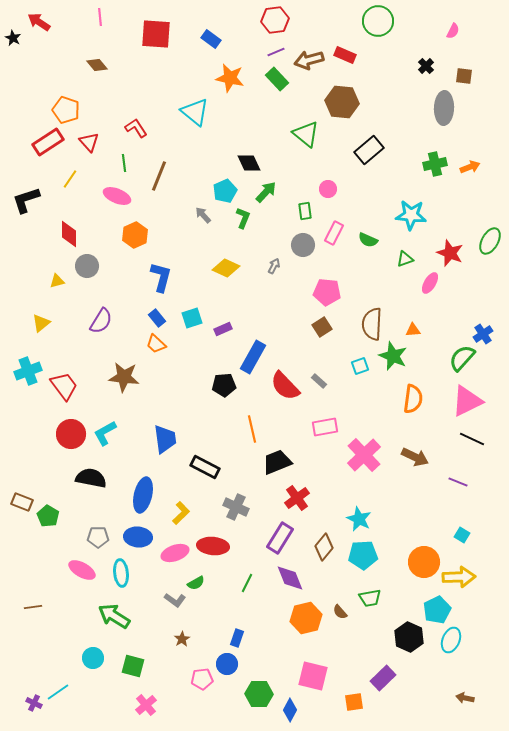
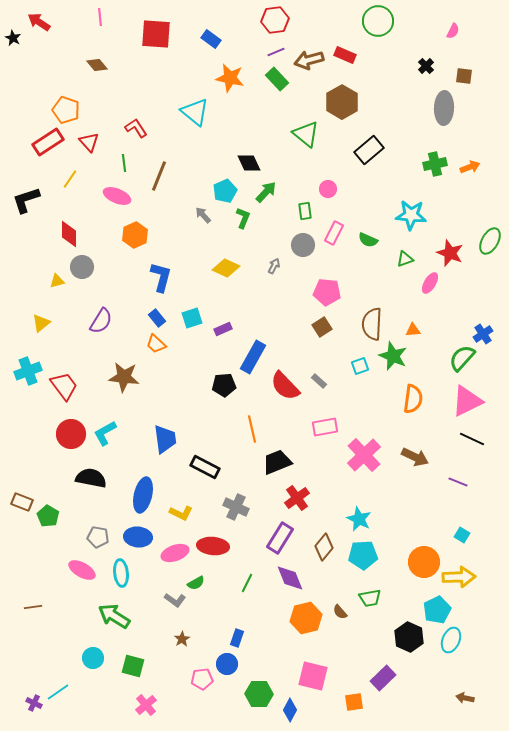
brown hexagon at (342, 102): rotated 24 degrees clockwise
gray circle at (87, 266): moved 5 px left, 1 px down
yellow L-shape at (181, 513): rotated 70 degrees clockwise
gray pentagon at (98, 537): rotated 10 degrees clockwise
